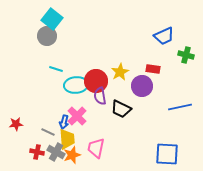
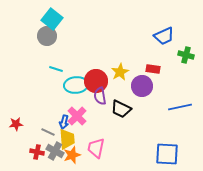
gray cross: moved 1 px left, 1 px up
